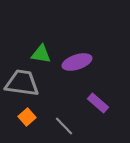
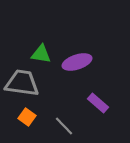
orange square: rotated 12 degrees counterclockwise
